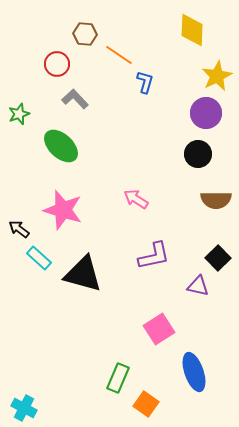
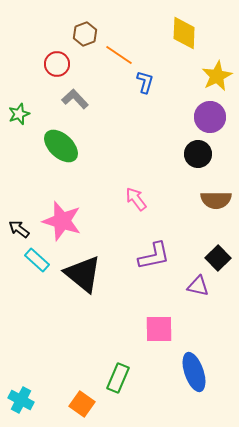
yellow diamond: moved 8 px left, 3 px down
brown hexagon: rotated 25 degrees counterclockwise
purple circle: moved 4 px right, 4 px down
pink arrow: rotated 20 degrees clockwise
pink star: moved 1 px left, 11 px down
cyan rectangle: moved 2 px left, 2 px down
black triangle: rotated 24 degrees clockwise
pink square: rotated 32 degrees clockwise
orange square: moved 64 px left
cyan cross: moved 3 px left, 8 px up
